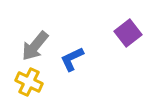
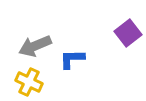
gray arrow: rotated 28 degrees clockwise
blue L-shape: rotated 24 degrees clockwise
